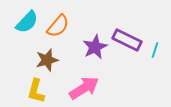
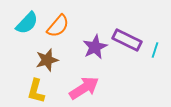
cyan semicircle: moved 1 px down
